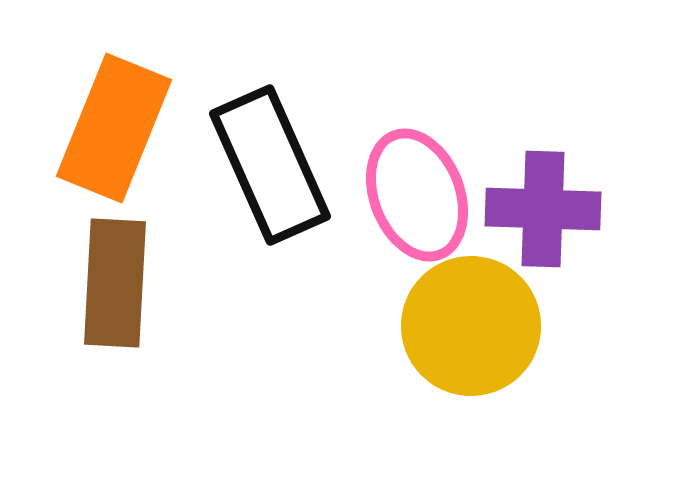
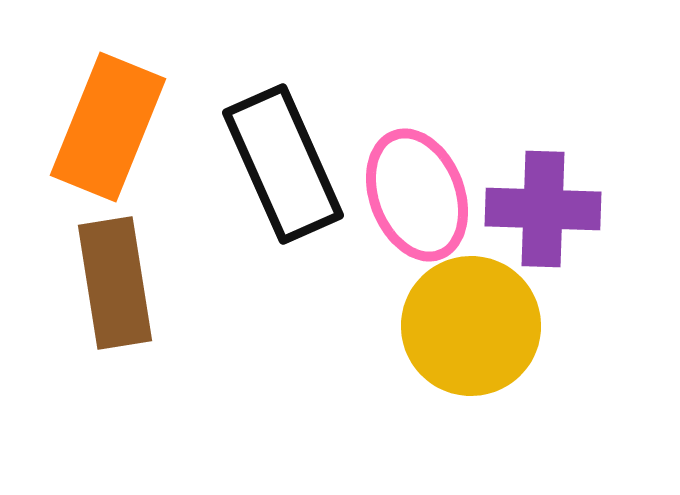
orange rectangle: moved 6 px left, 1 px up
black rectangle: moved 13 px right, 1 px up
brown rectangle: rotated 12 degrees counterclockwise
